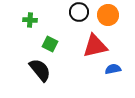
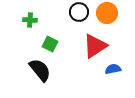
orange circle: moved 1 px left, 2 px up
red triangle: rotated 20 degrees counterclockwise
